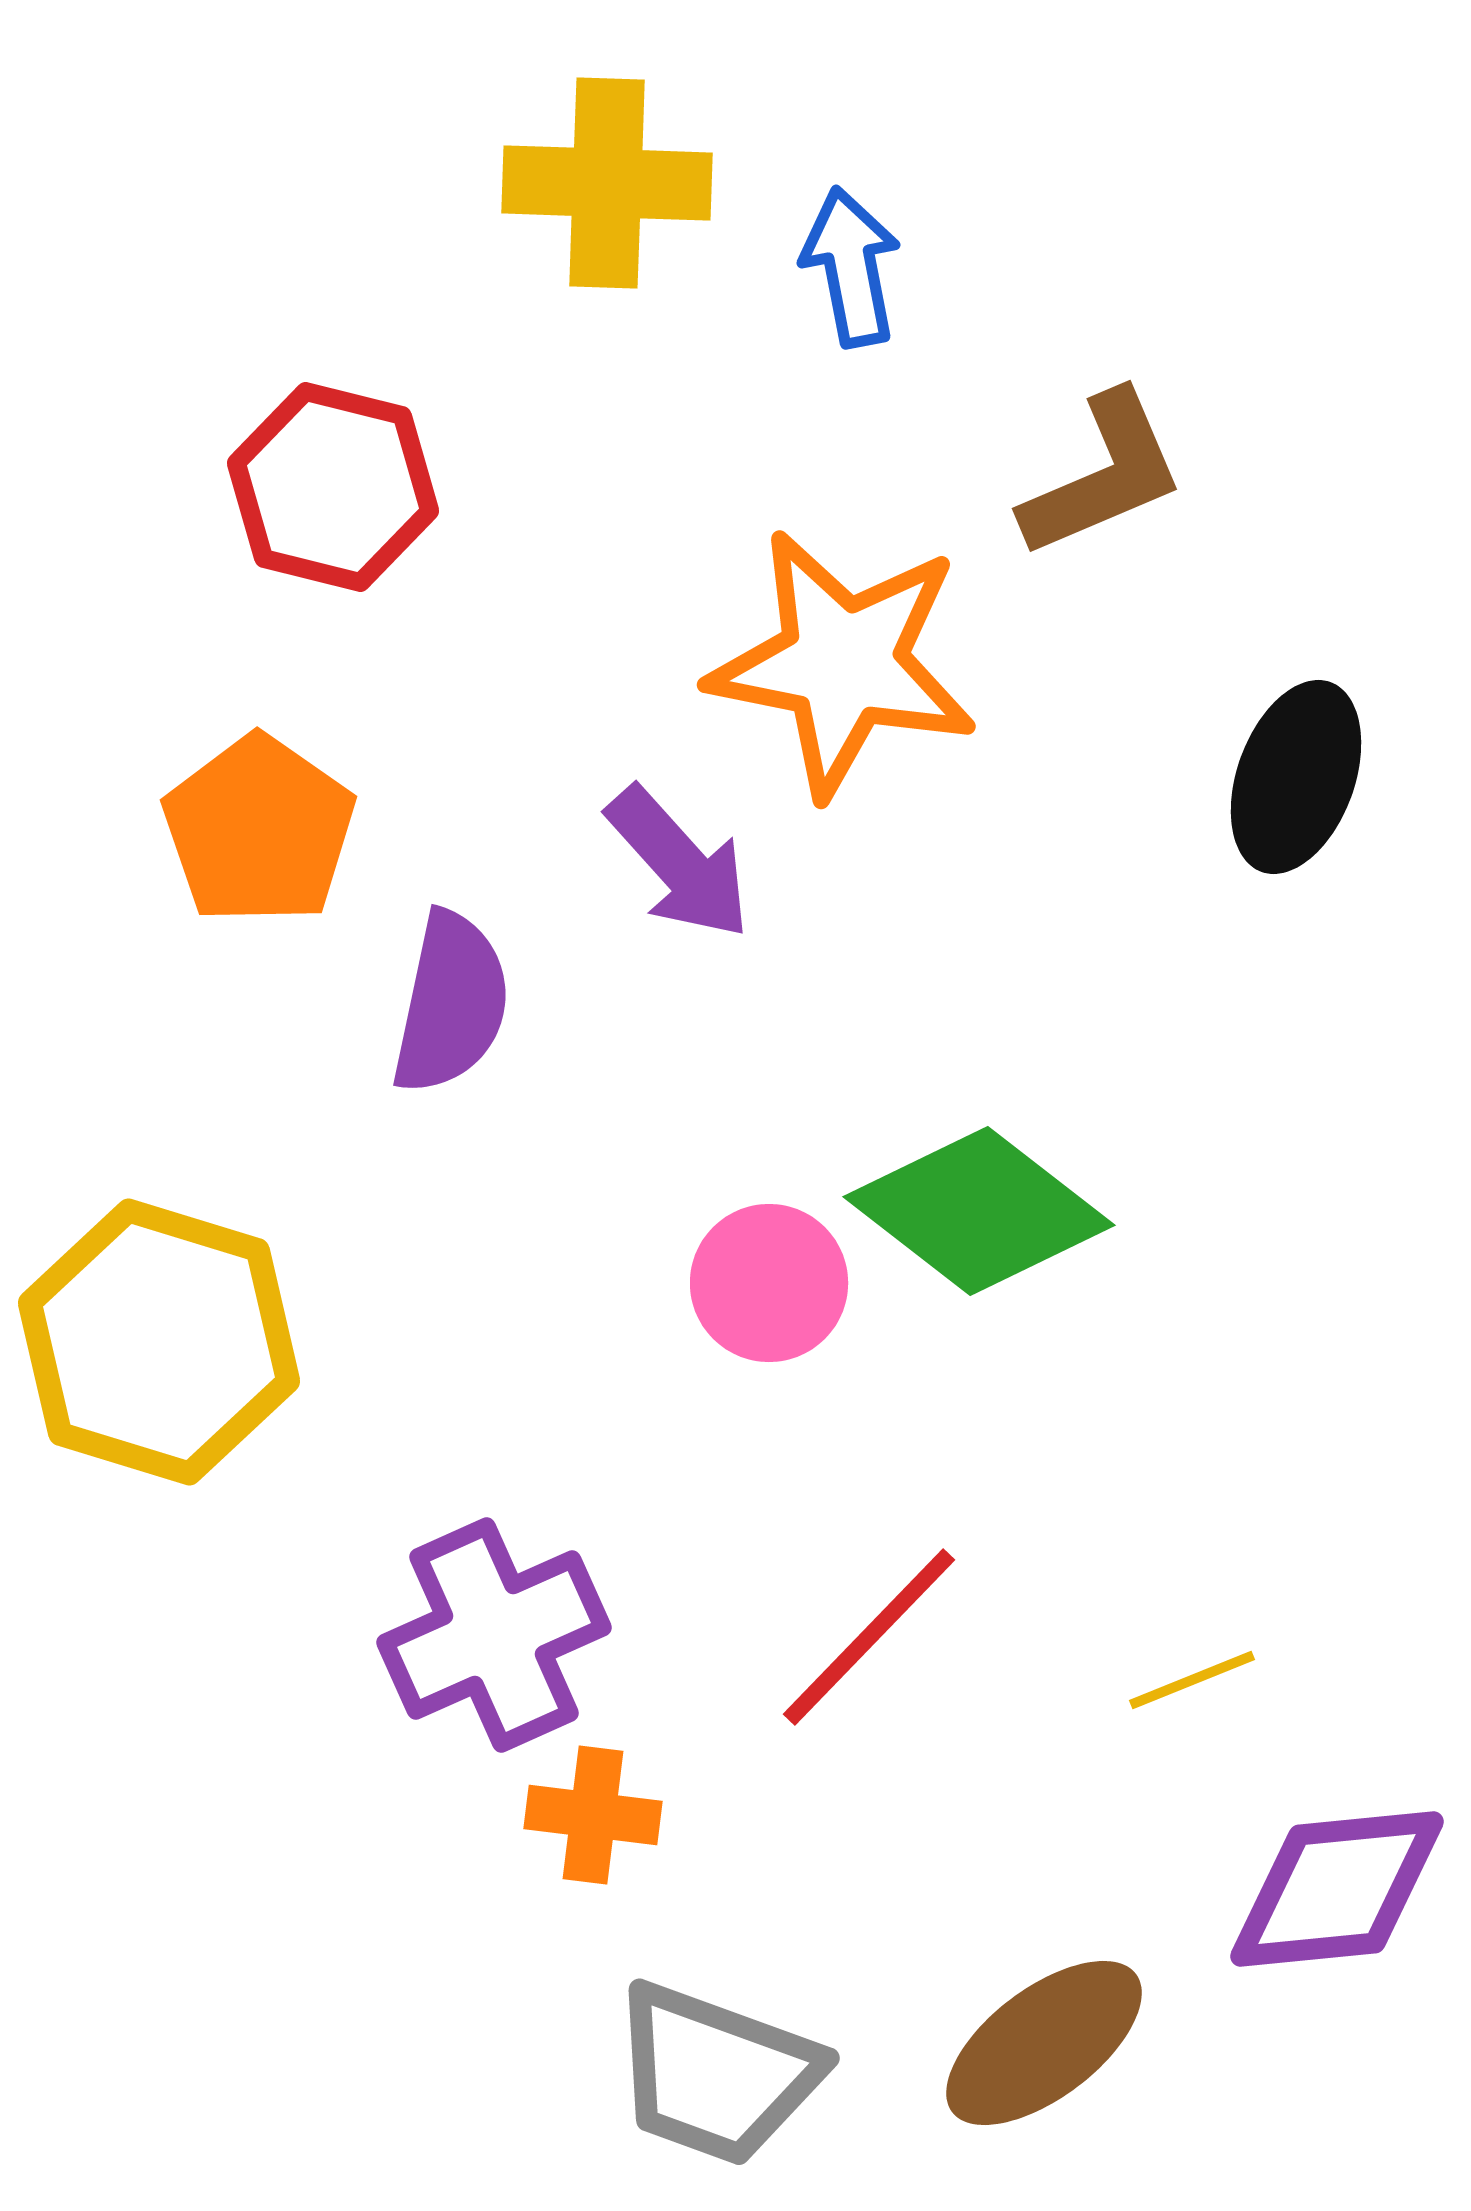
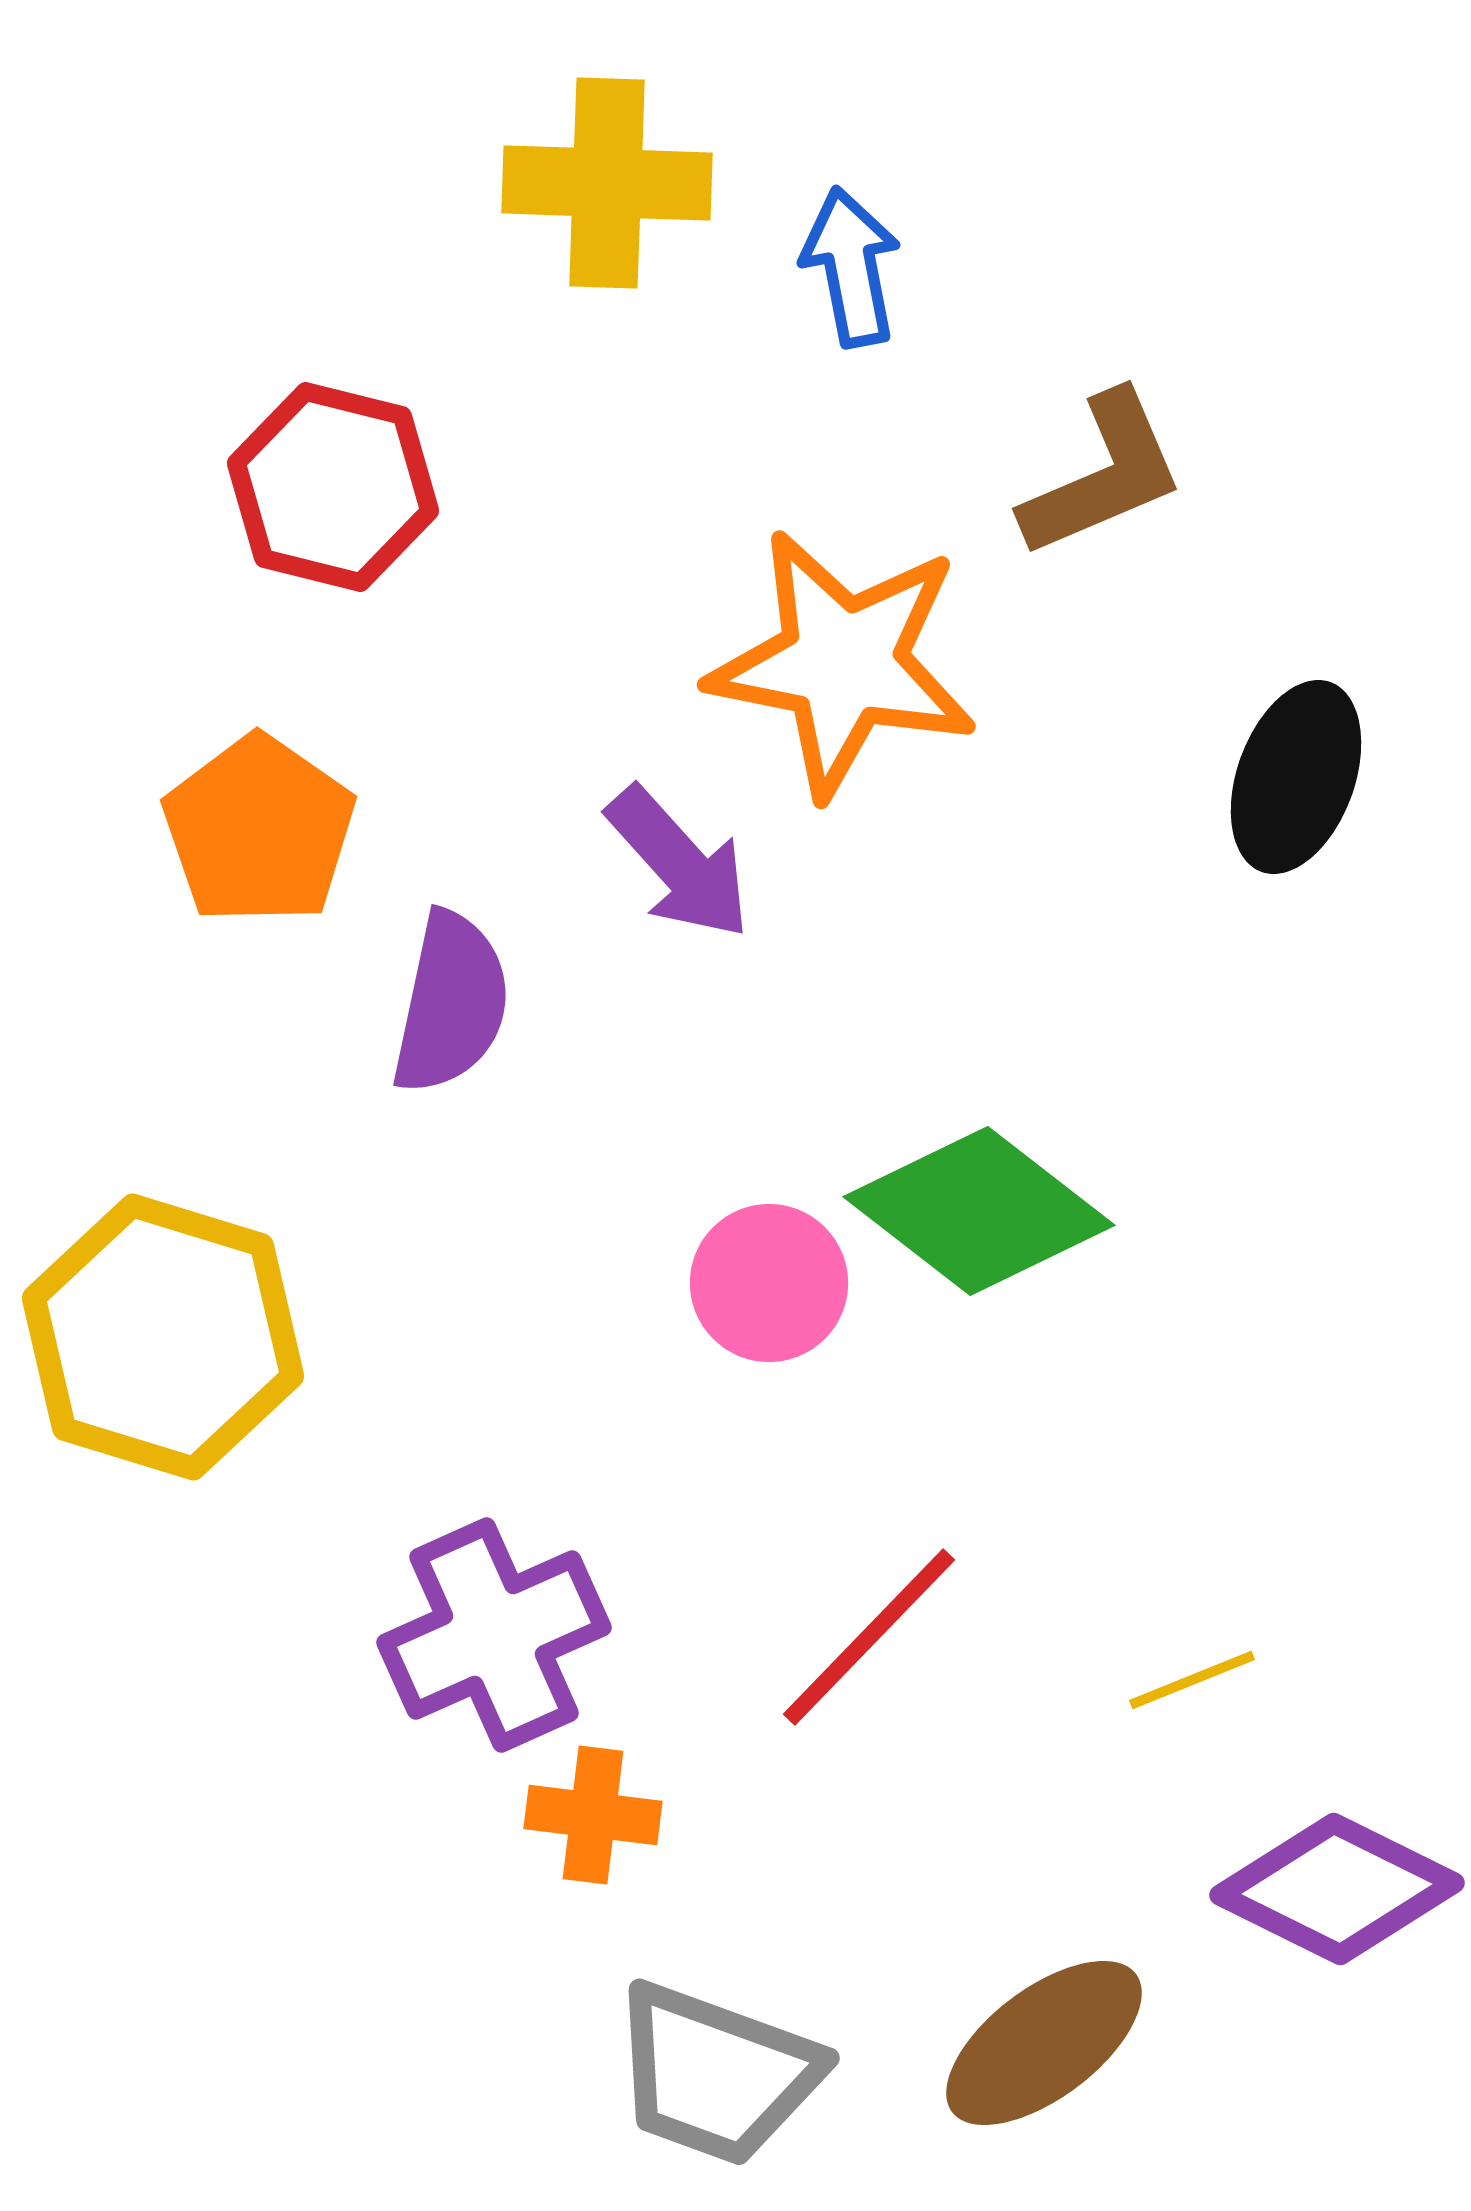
yellow hexagon: moved 4 px right, 5 px up
purple diamond: rotated 32 degrees clockwise
